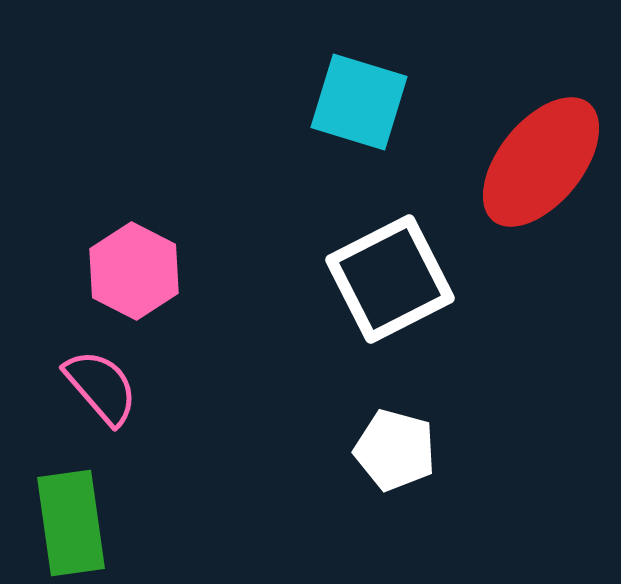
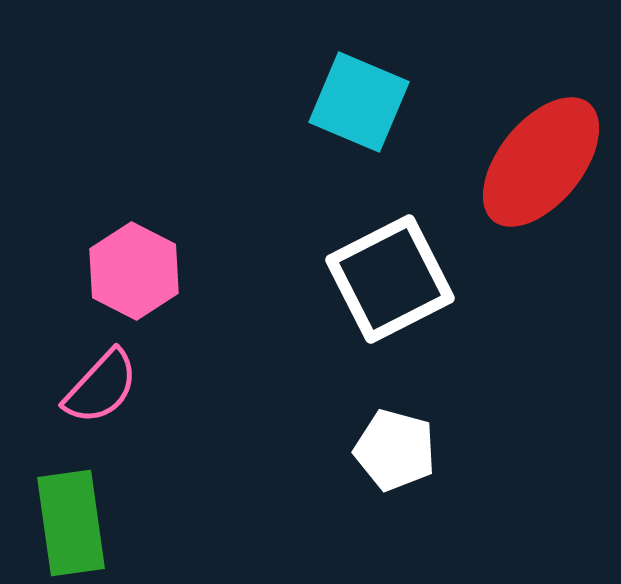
cyan square: rotated 6 degrees clockwise
pink semicircle: rotated 84 degrees clockwise
